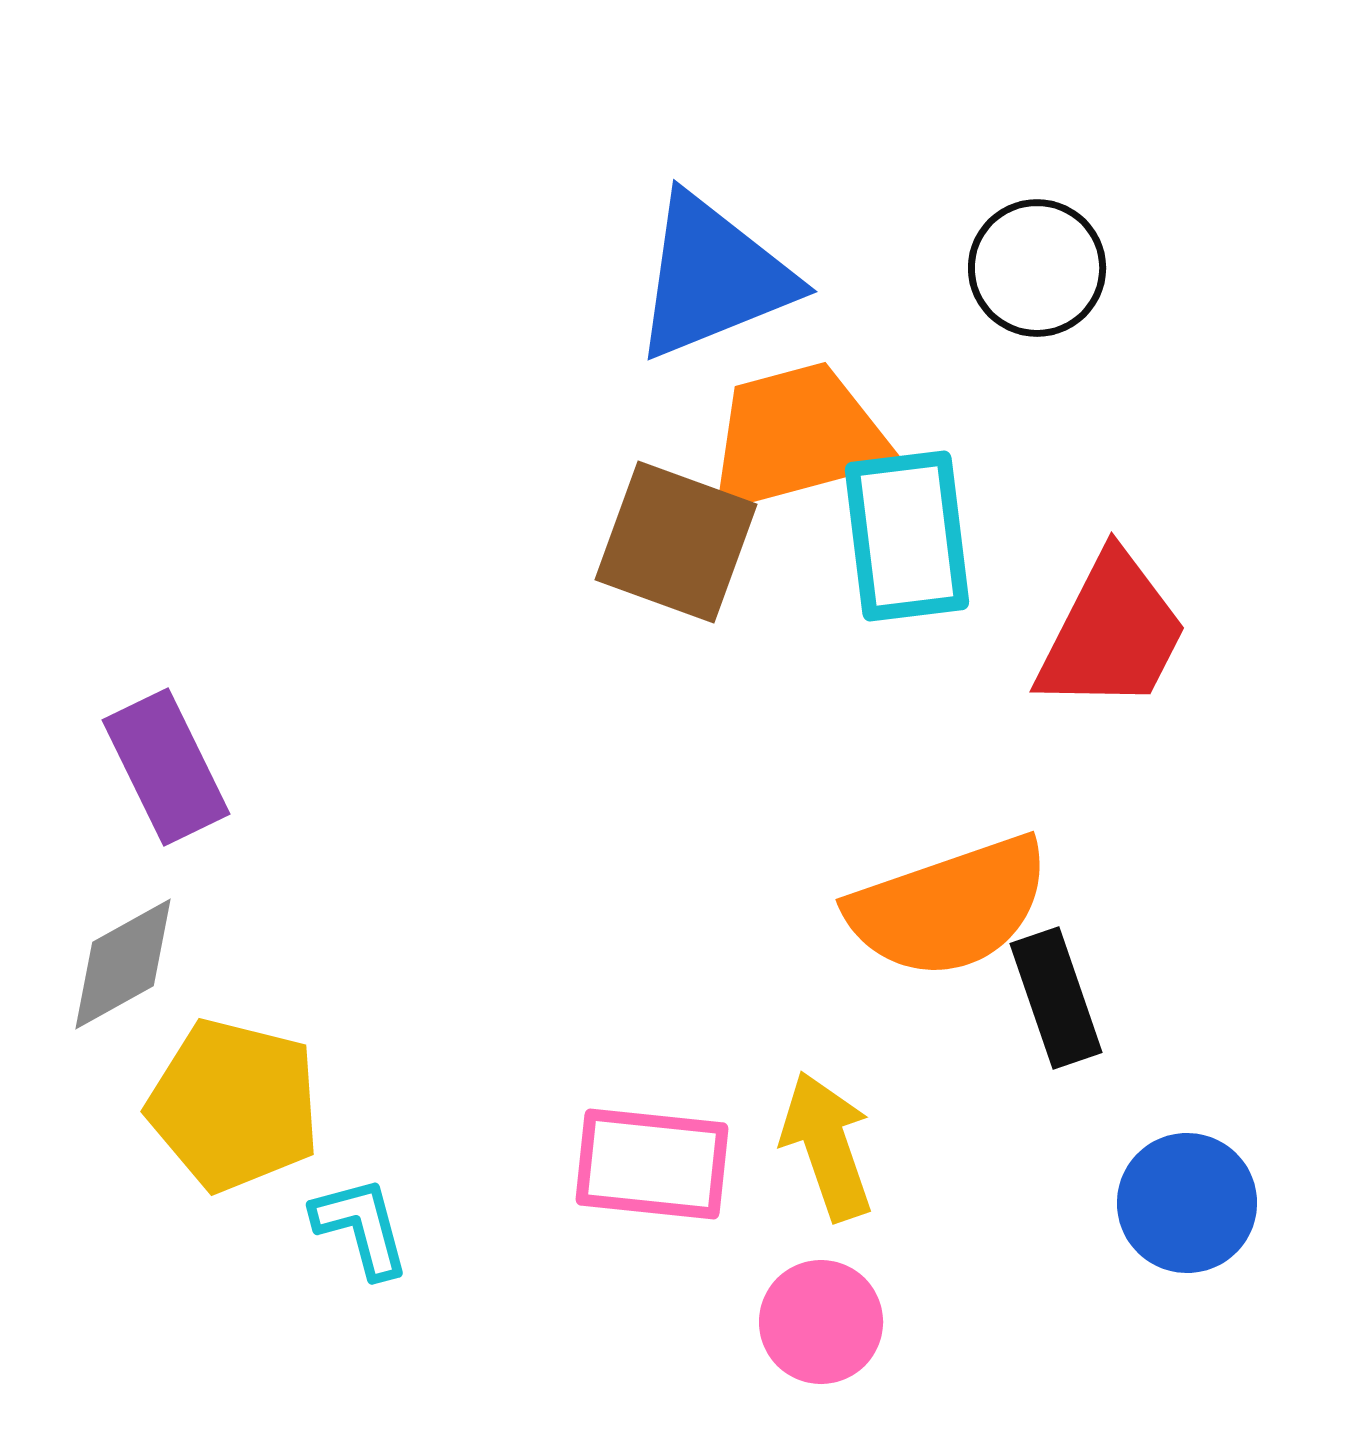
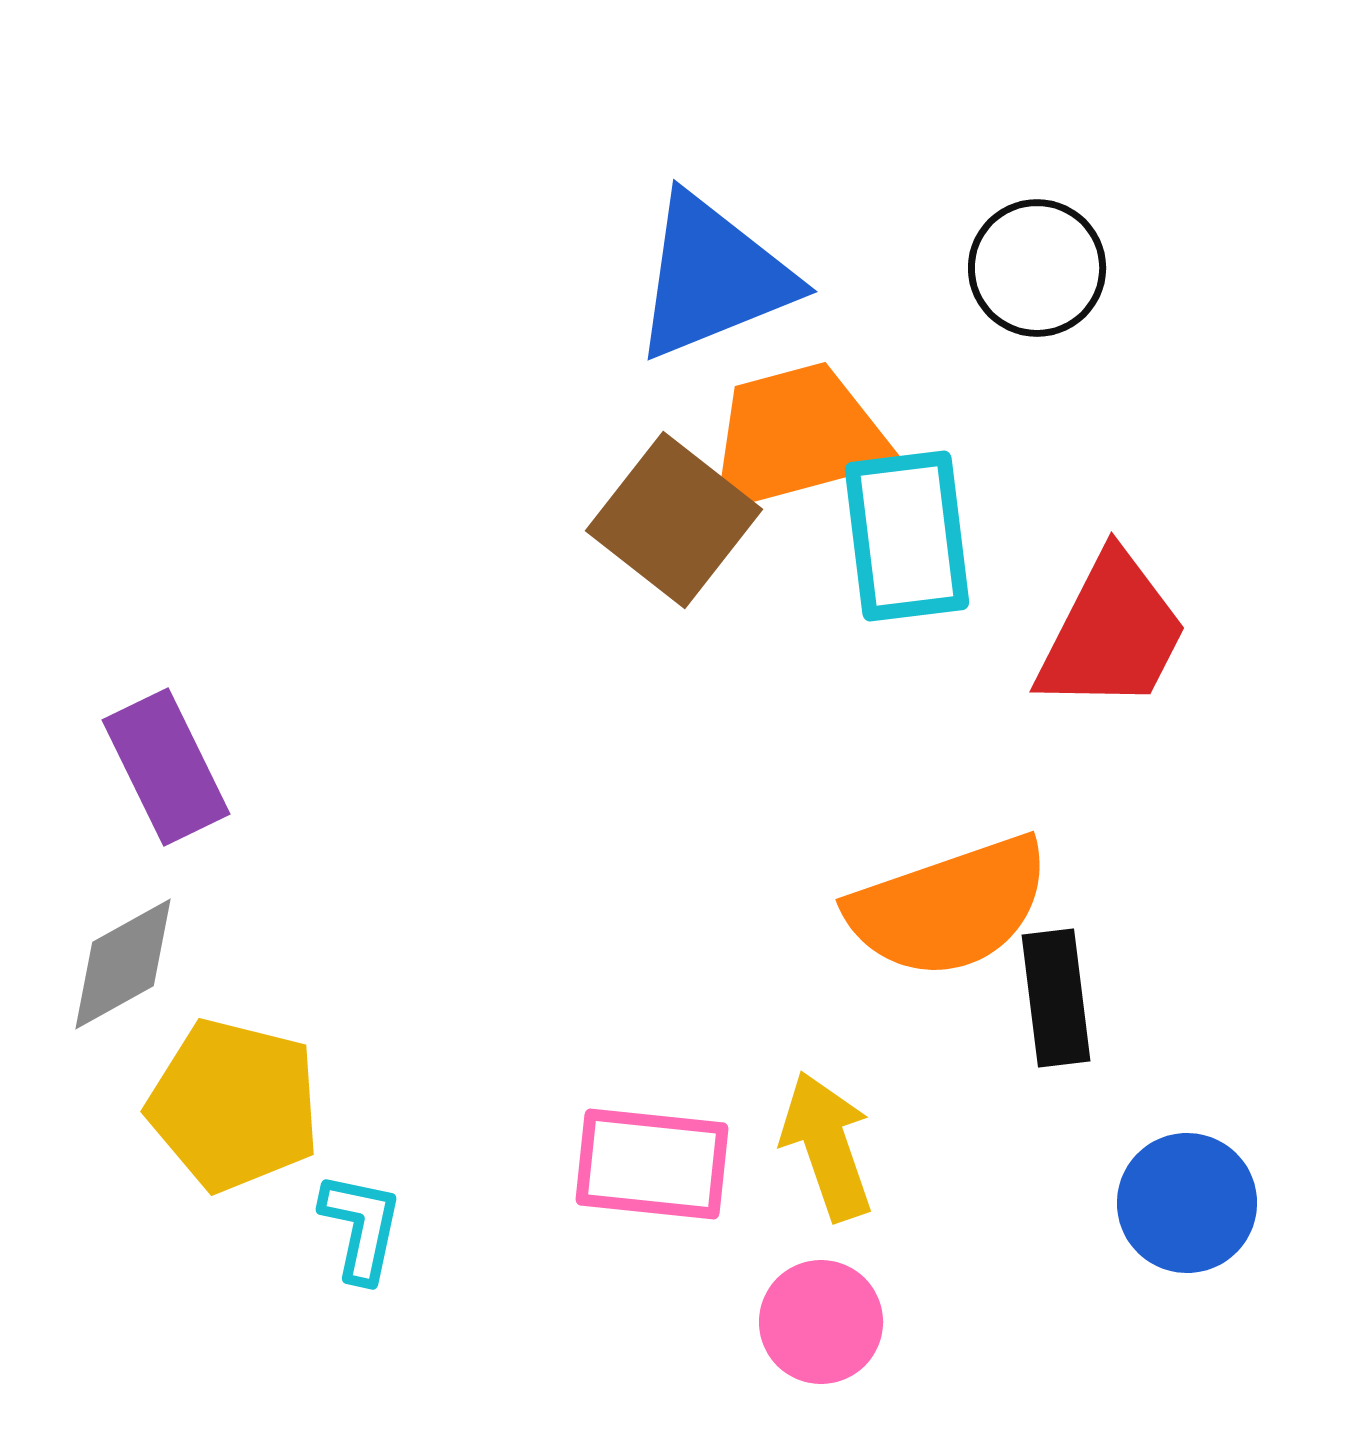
brown square: moved 2 px left, 22 px up; rotated 18 degrees clockwise
black rectangle: rotated 12 degrees clockwise
cyan L-shape: rotated 27 degrees clockwise
